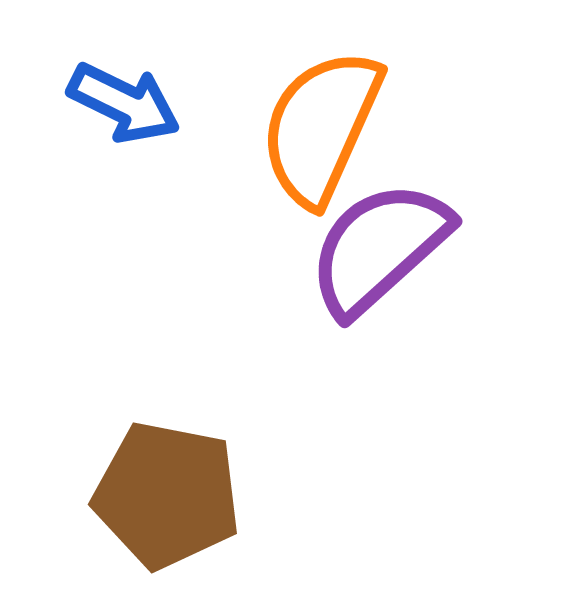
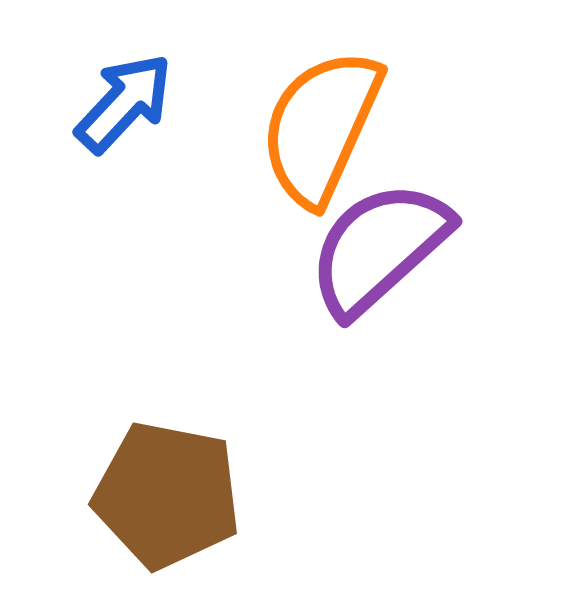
blue arrow: rotated 73 degrees counterclockwise
